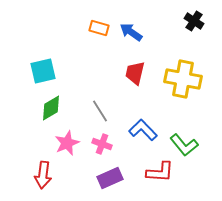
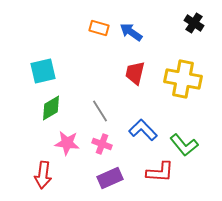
black cross: moved 2 px down
pink star: rotated 30 degrees clockwise
